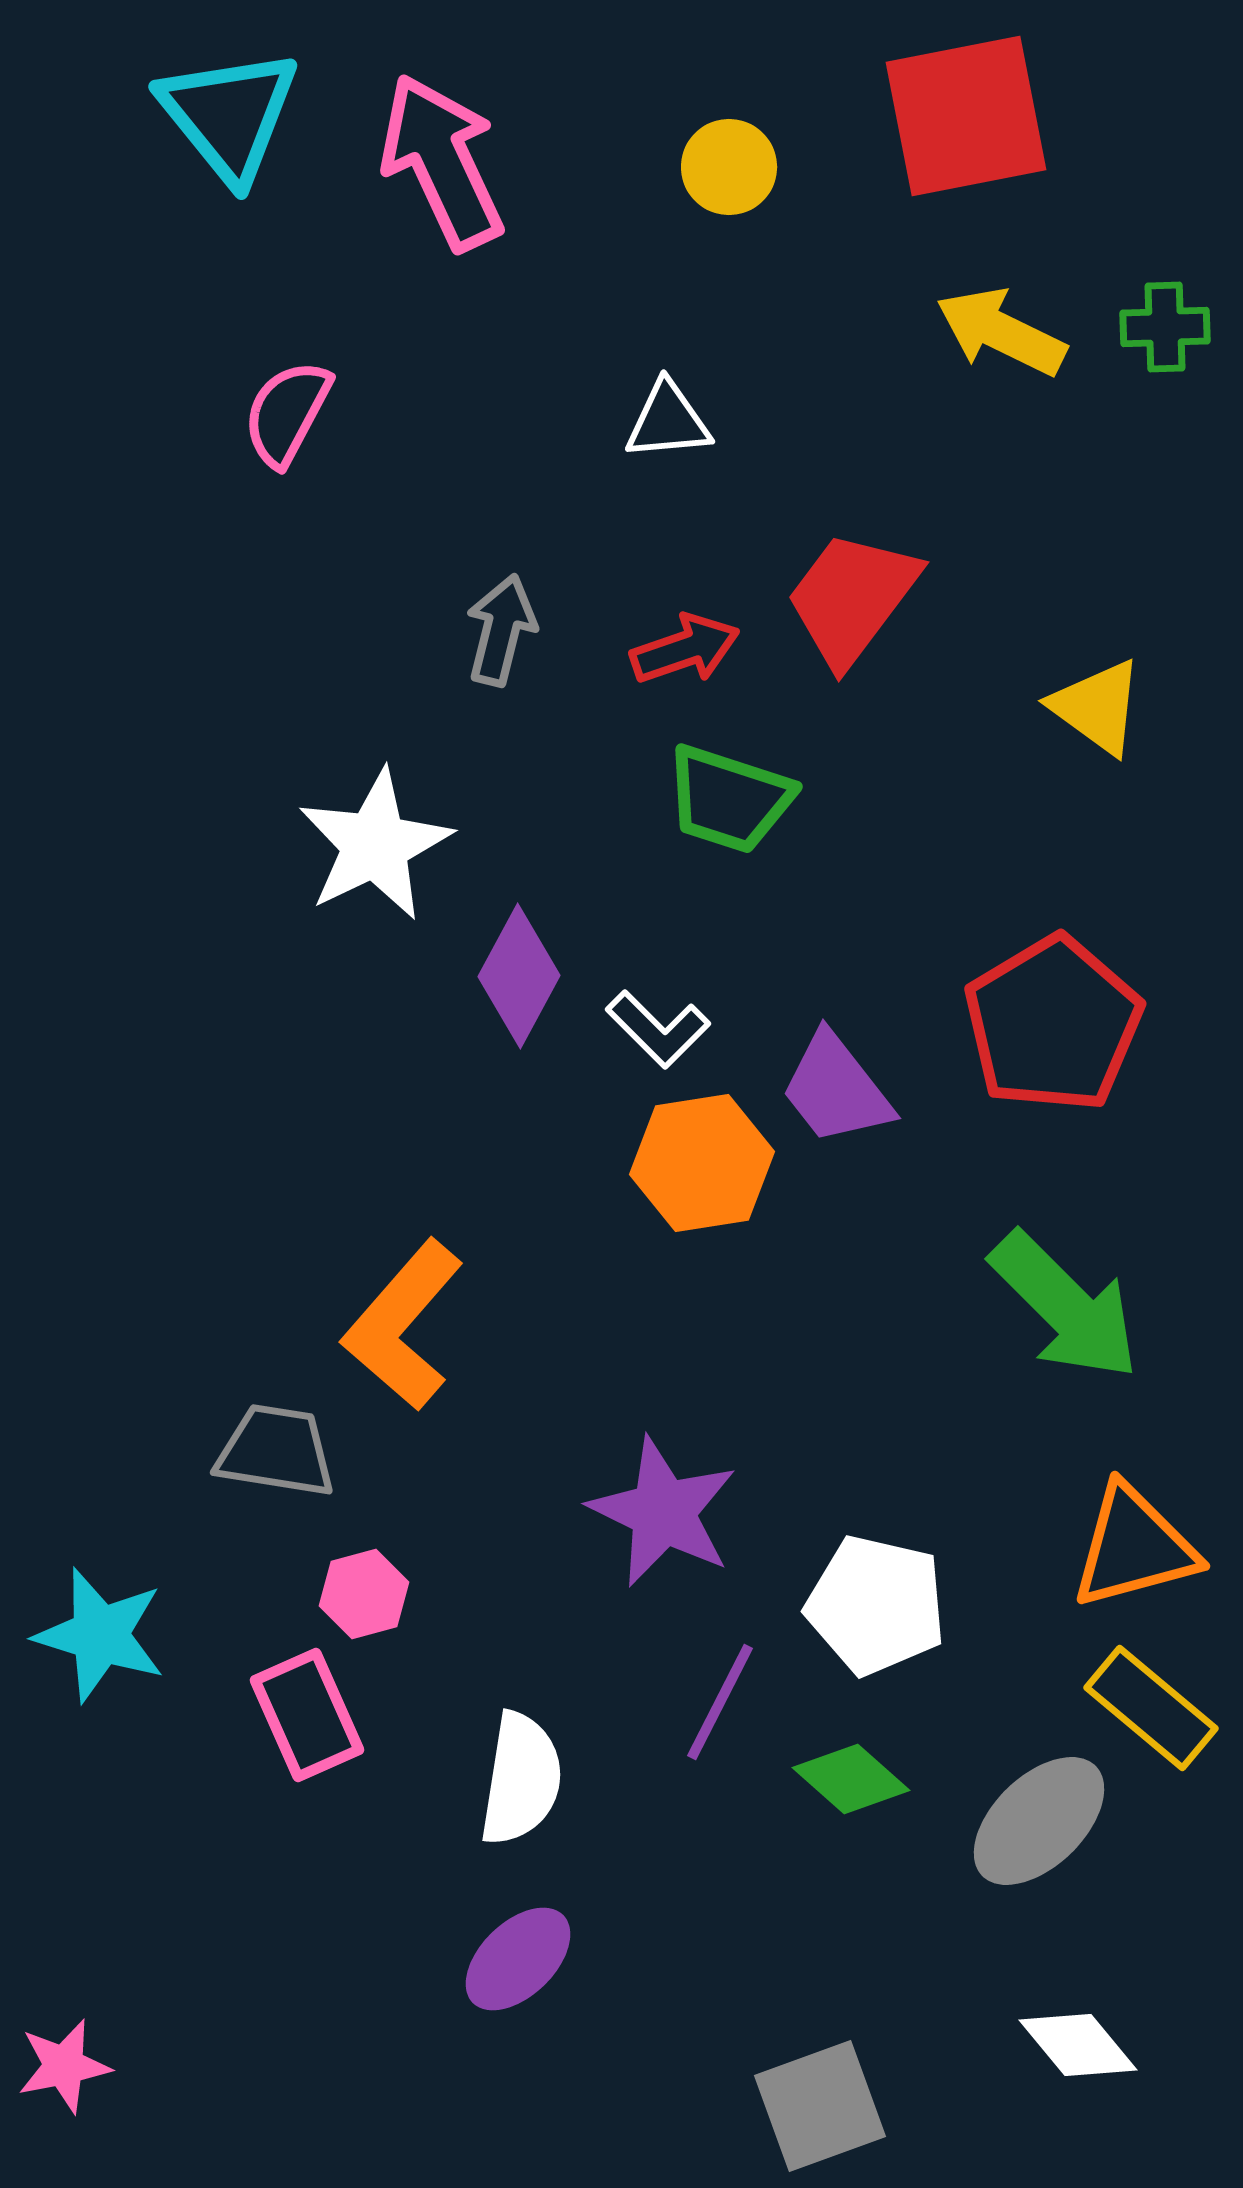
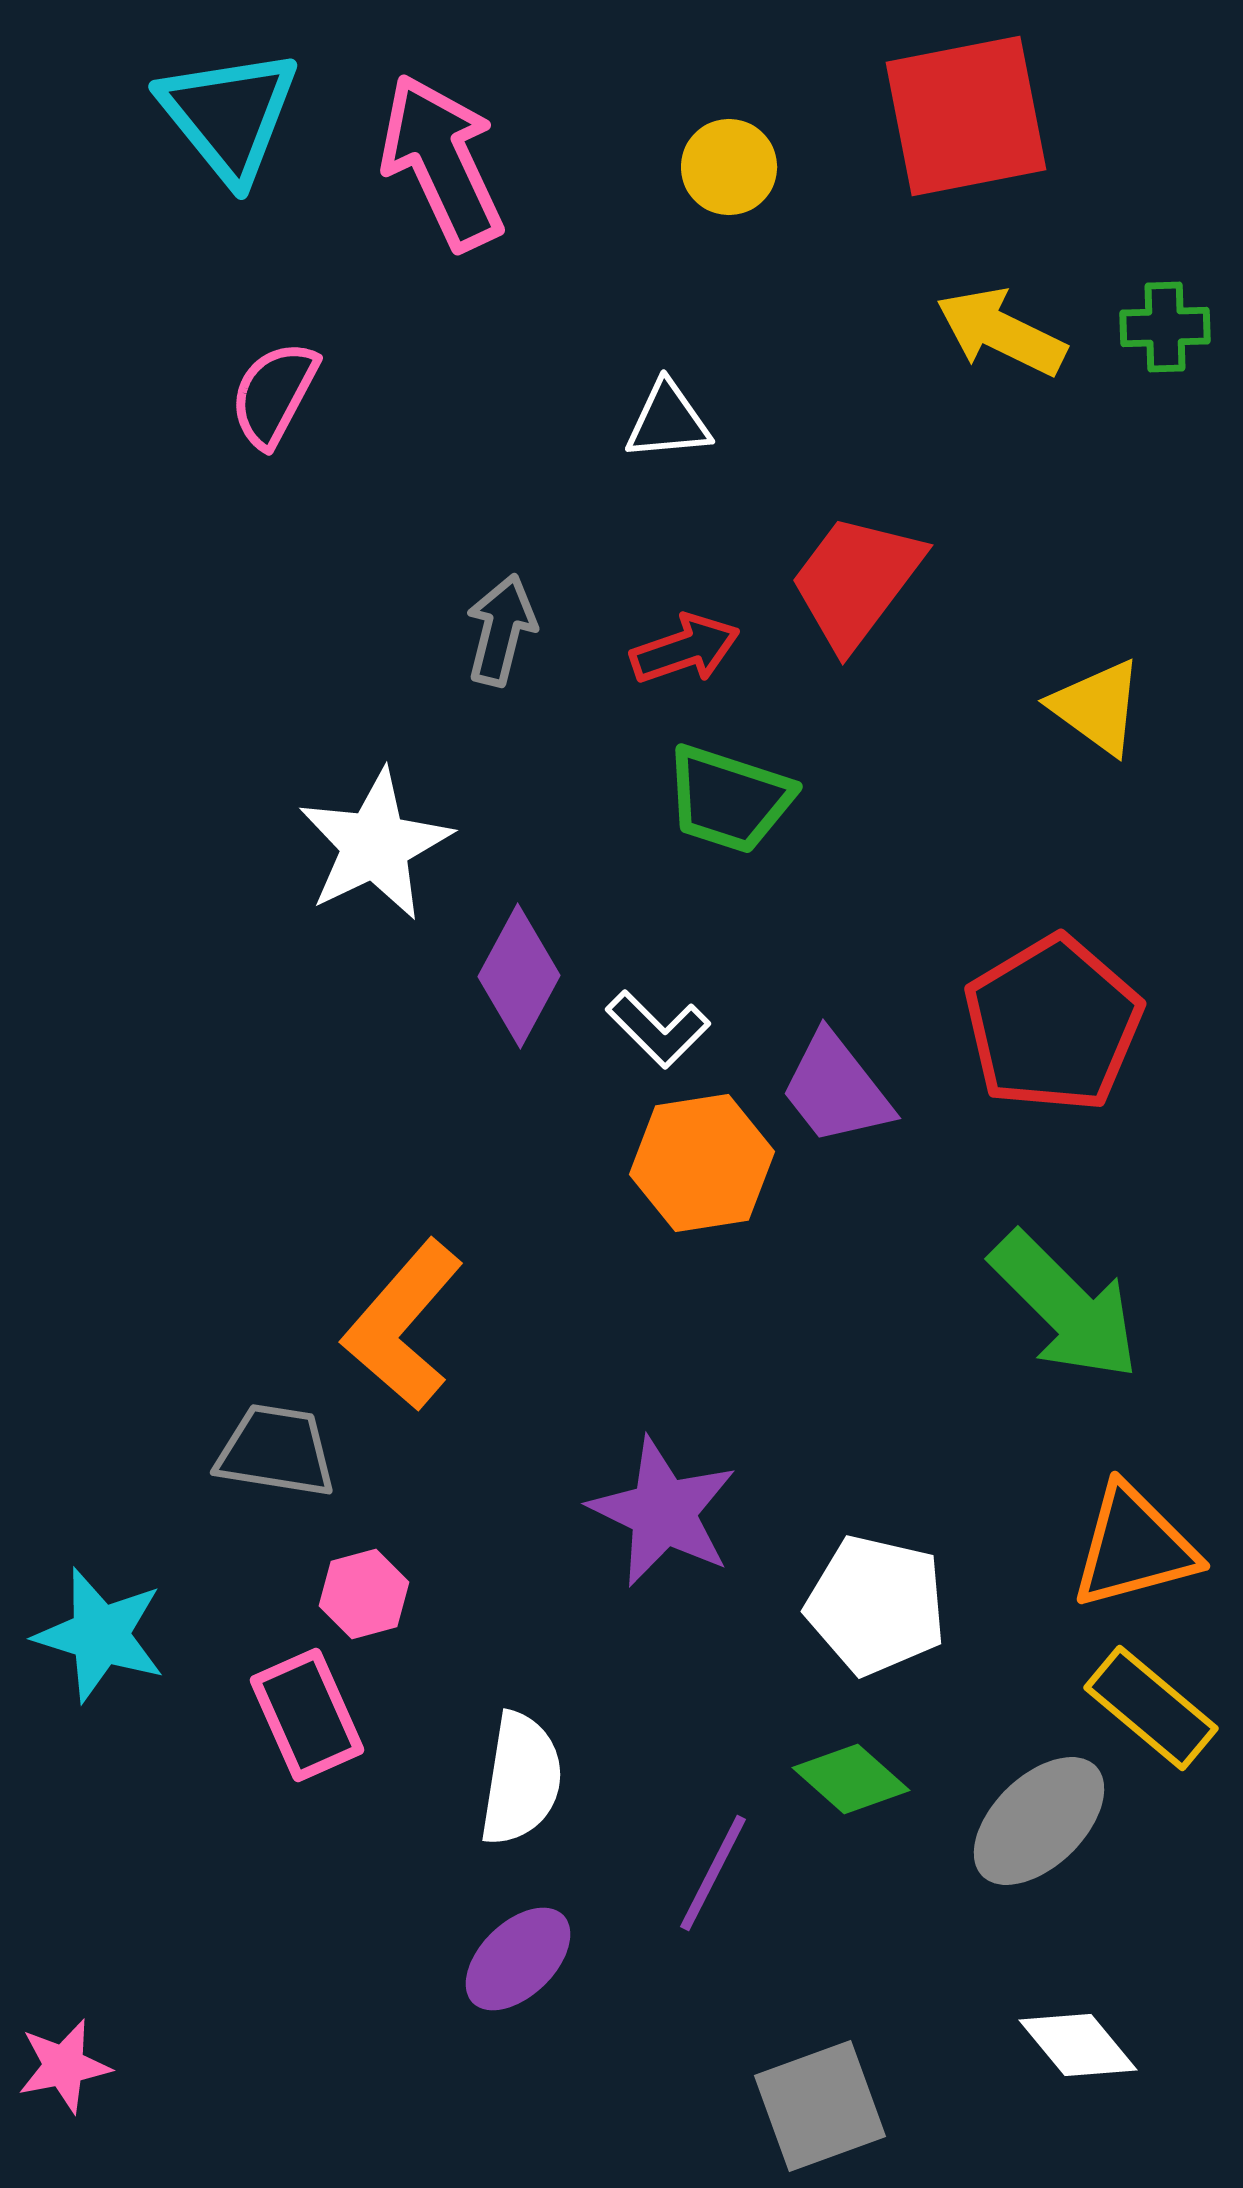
pink semicircle: moved 13 px left, 19 px up
red trapezoid: moved 4 px right, 17 px up
purple line: moved 7 px left, 171 px down
